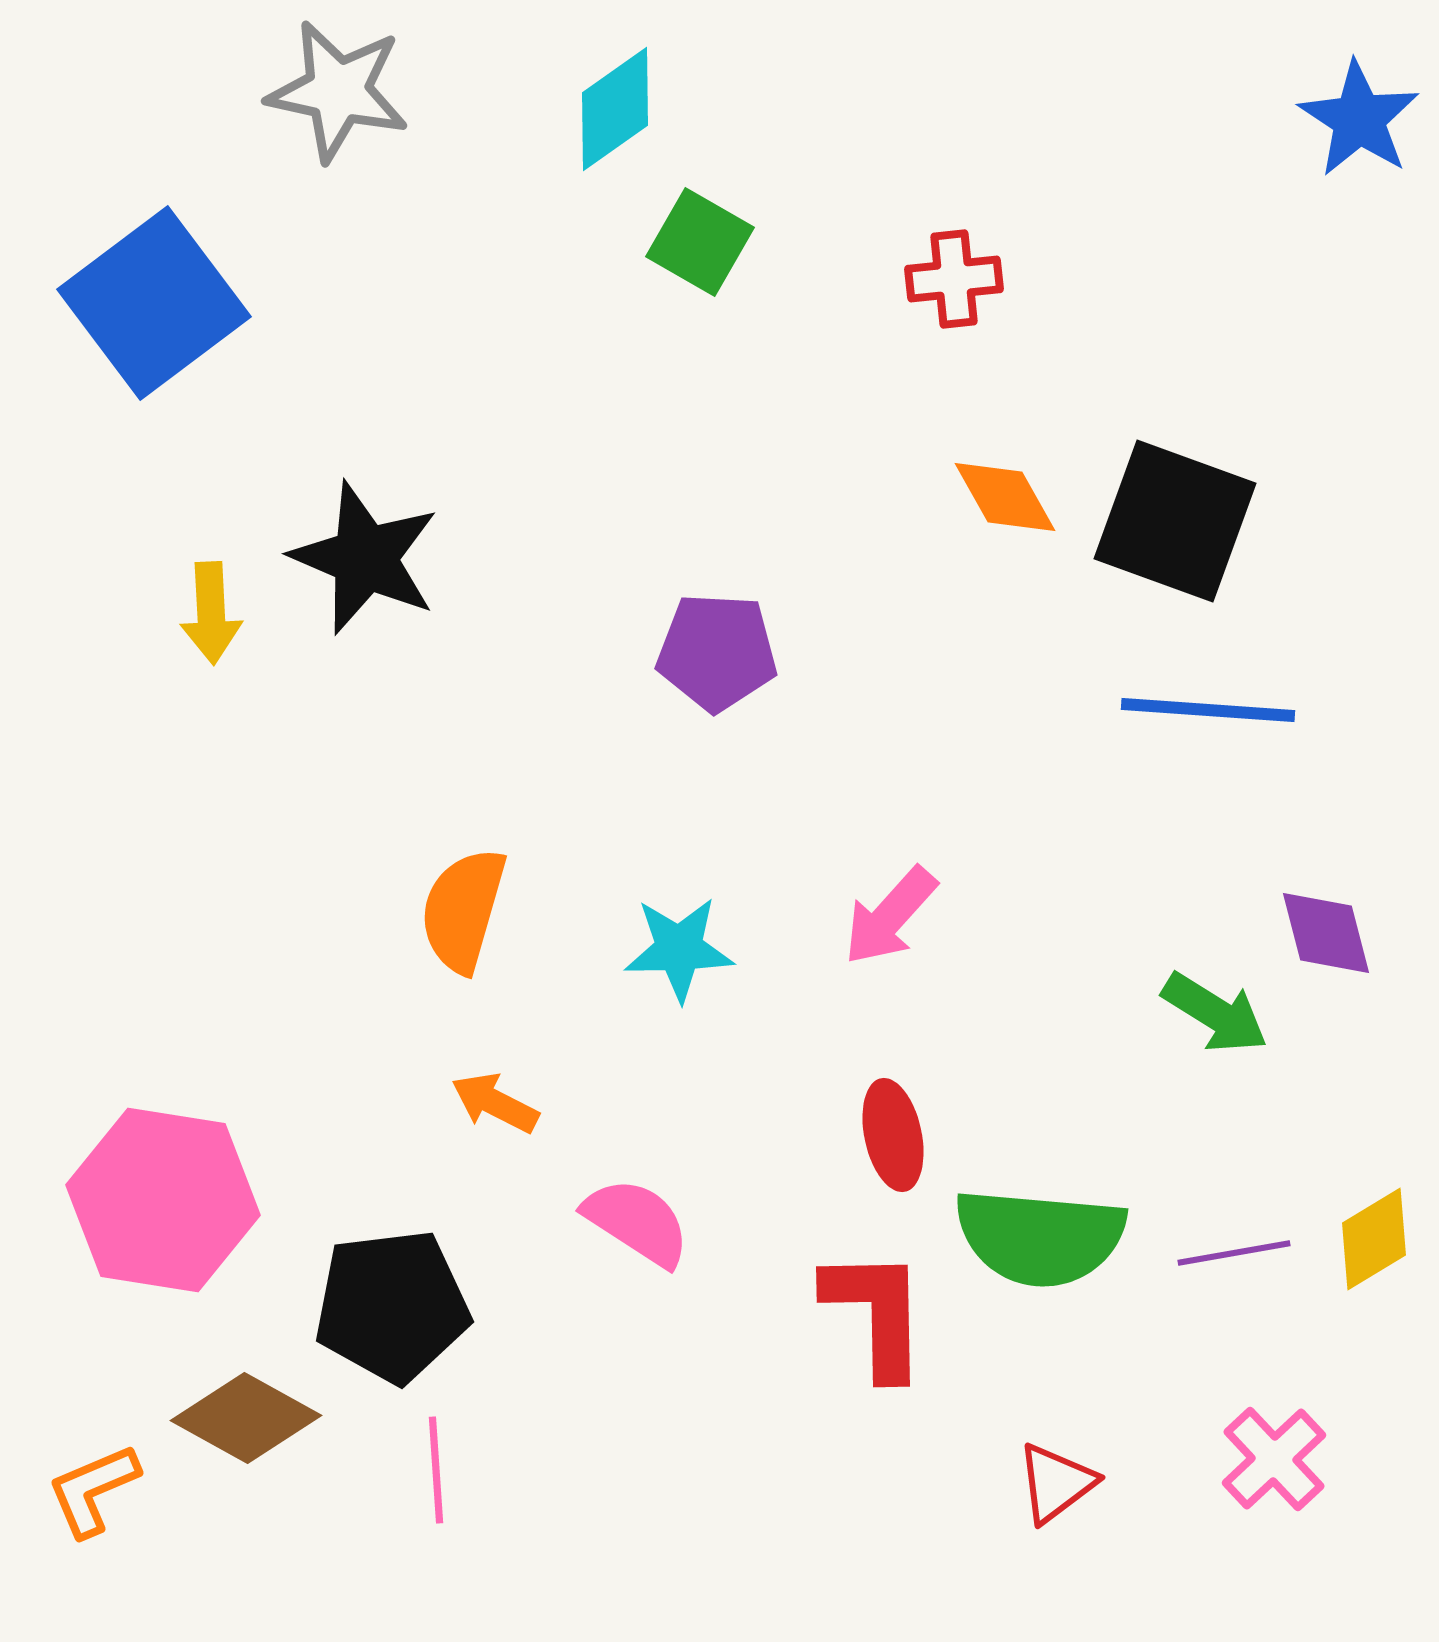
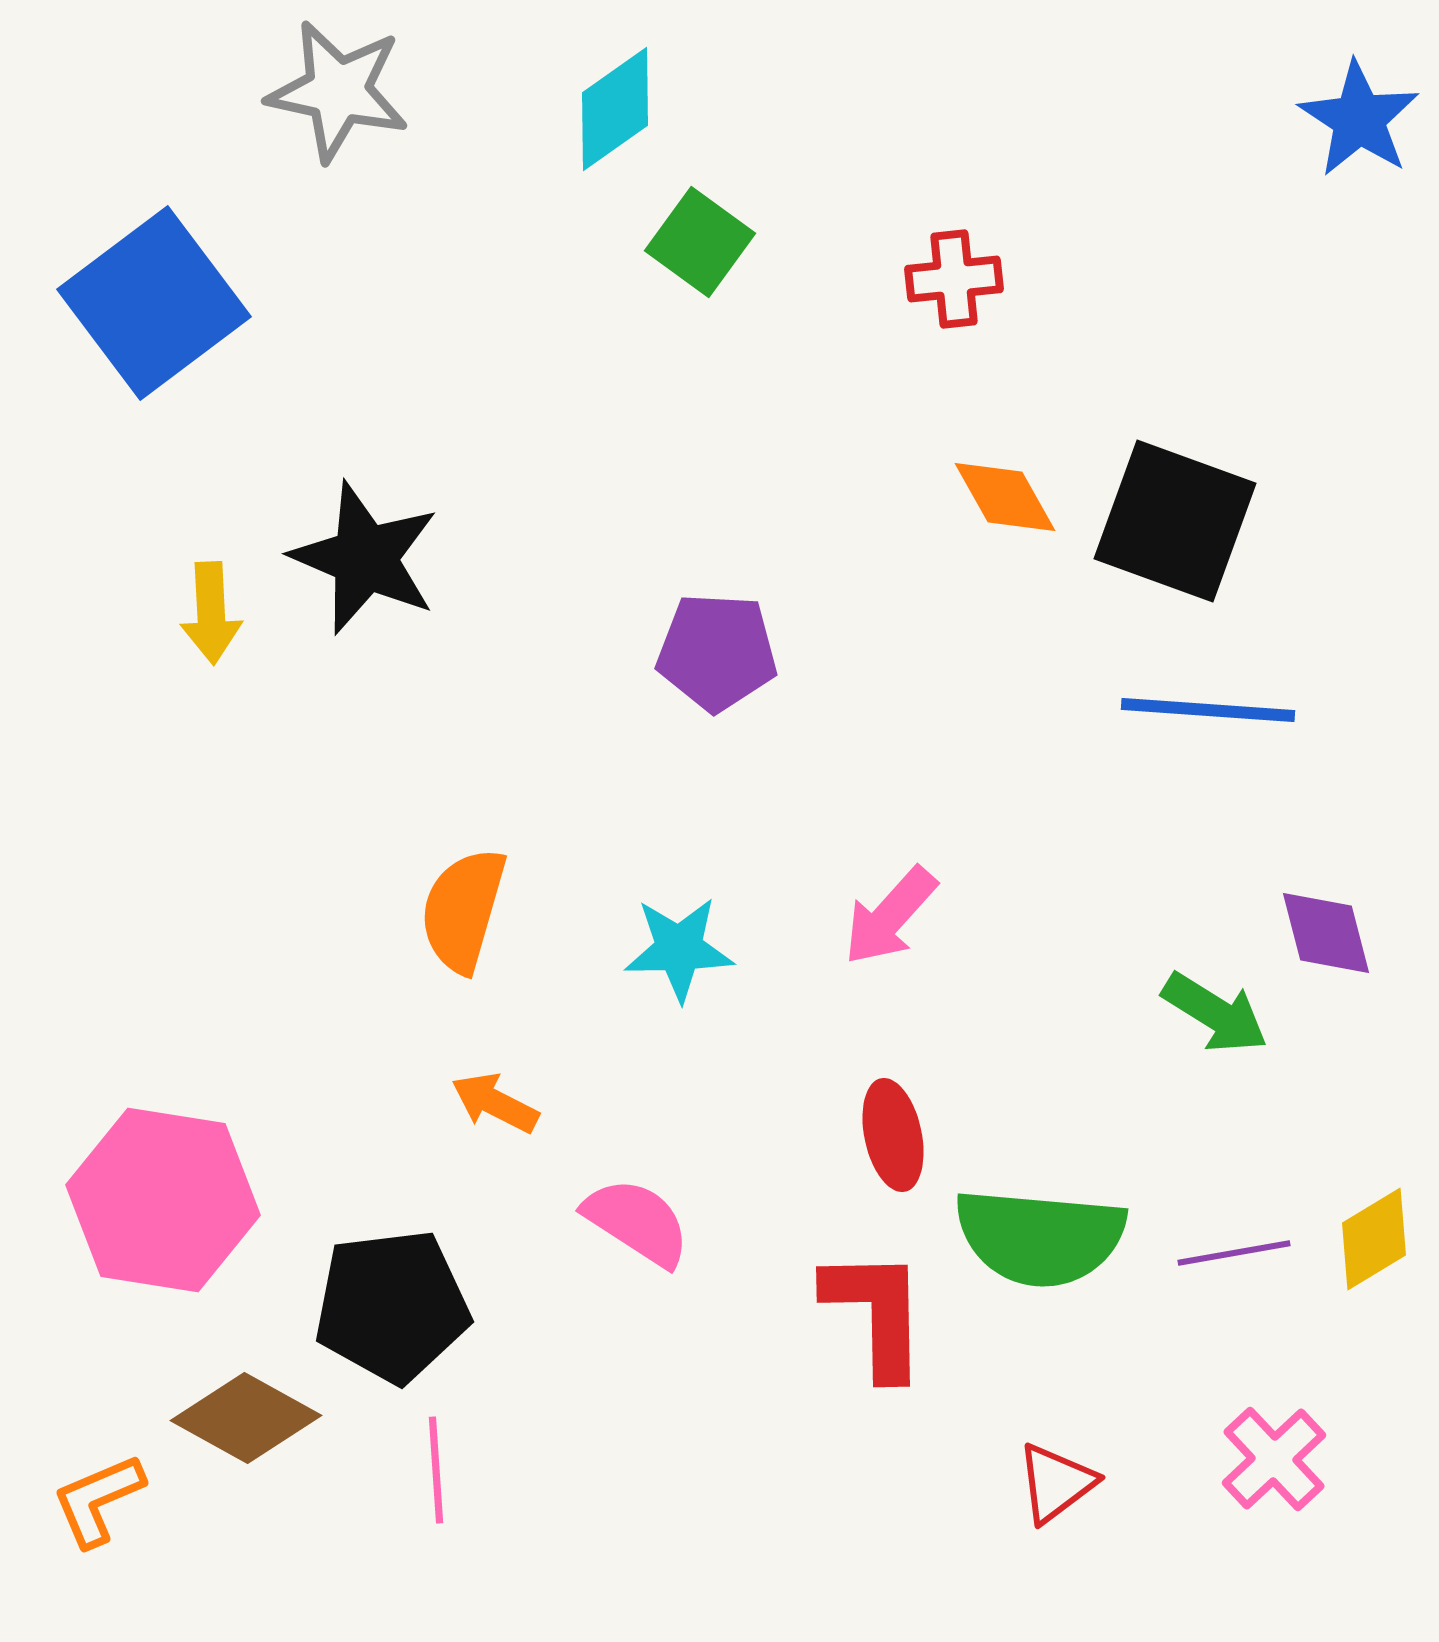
green square: rotated 6 degrees clockwise
orange L-shape: moved 5 px right, 10 px down
